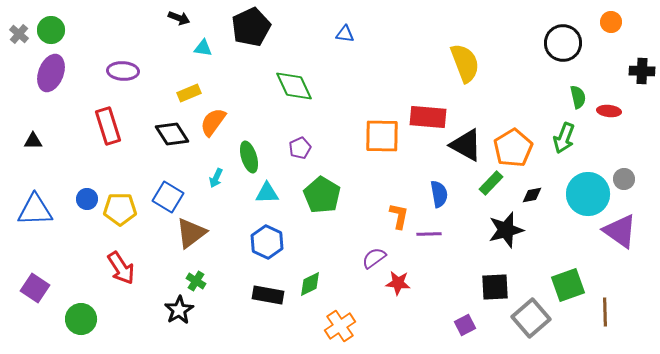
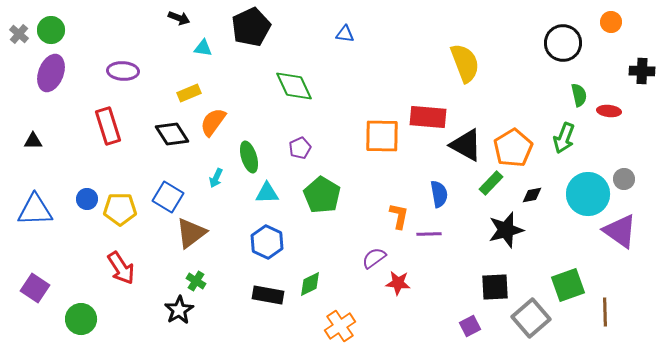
green semicircle at (578, 97): moved 1 px right, 2 px up
purple square at (465, 325): moved 5 px right, 1 px down
